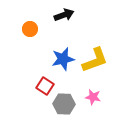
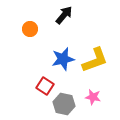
black arrow: rotated 30 degrees counterclockwise
gray hexagon: rotated 10 degrees clockwise
